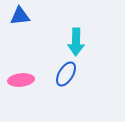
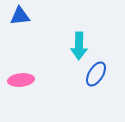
cyan arrow: moved 3 px right, 4 px down
blue ellipse: moved 30 px right
